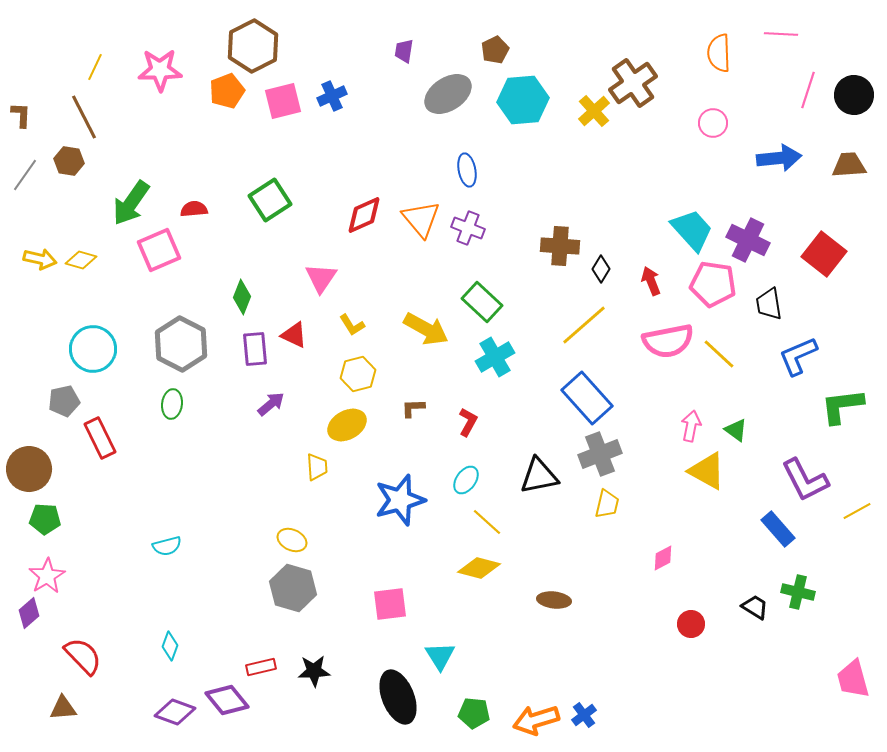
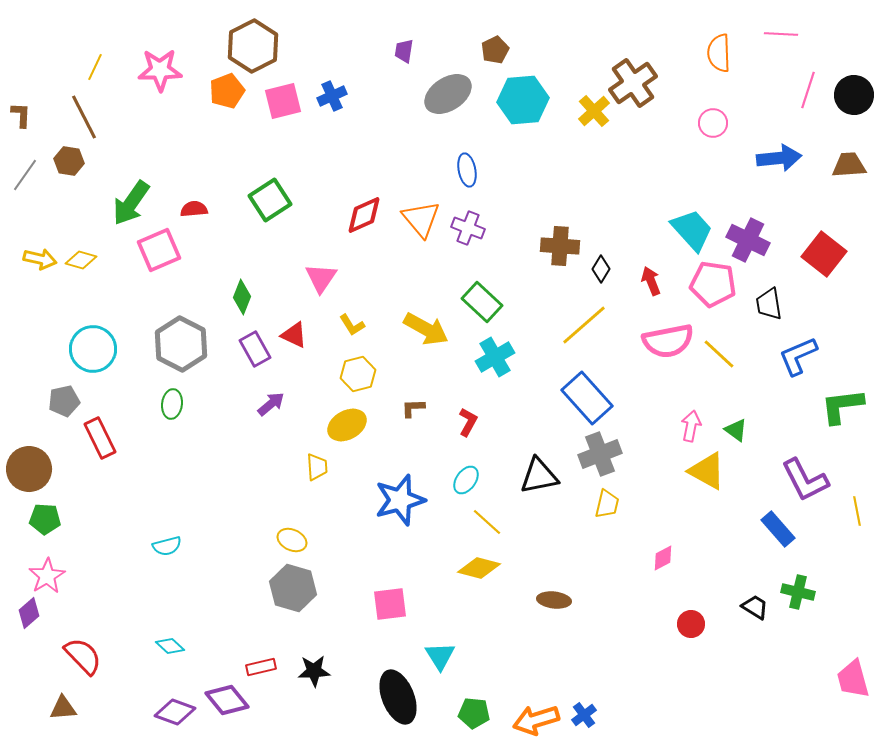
purple rectangle at (255, 349): rotated 24 degrees counterclockwise
yellow line at (857, 511): rotated 72 degrees counterclockwise
cyan diamond at (170, 646): rotated 68 degrees counterclockwise
